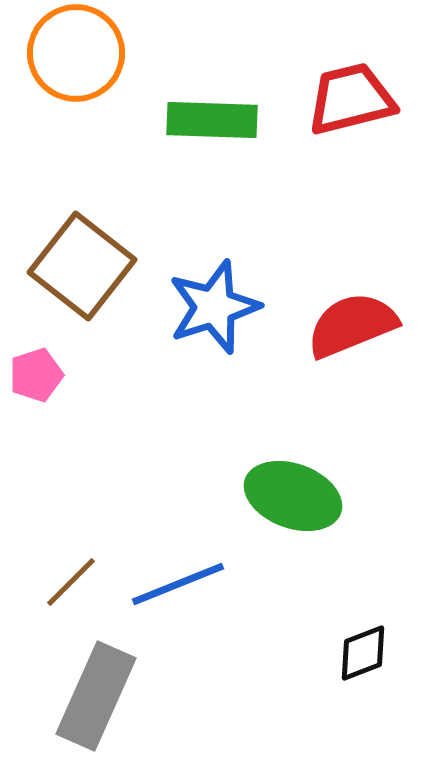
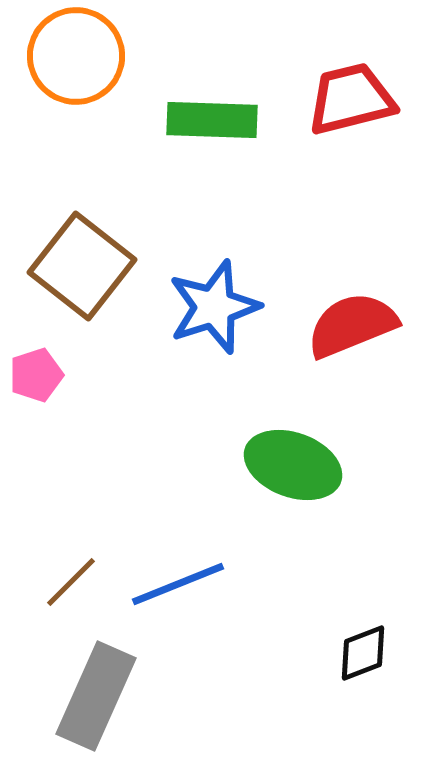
orange circle: moved 3 px down
green ellipse: moved 31 px up
